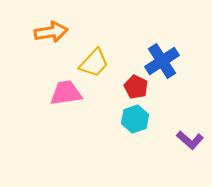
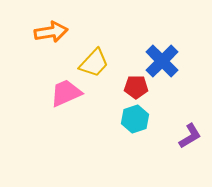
blue cross: rotated 12 degrees counterclockwise
red pentagon: rotated 25 degrees counterclockwise
pink trapezoid: rotated 16 degrees counterclockwise
purple L-shape: moved 4 px up; rotated 72 degrees counterclockwise
